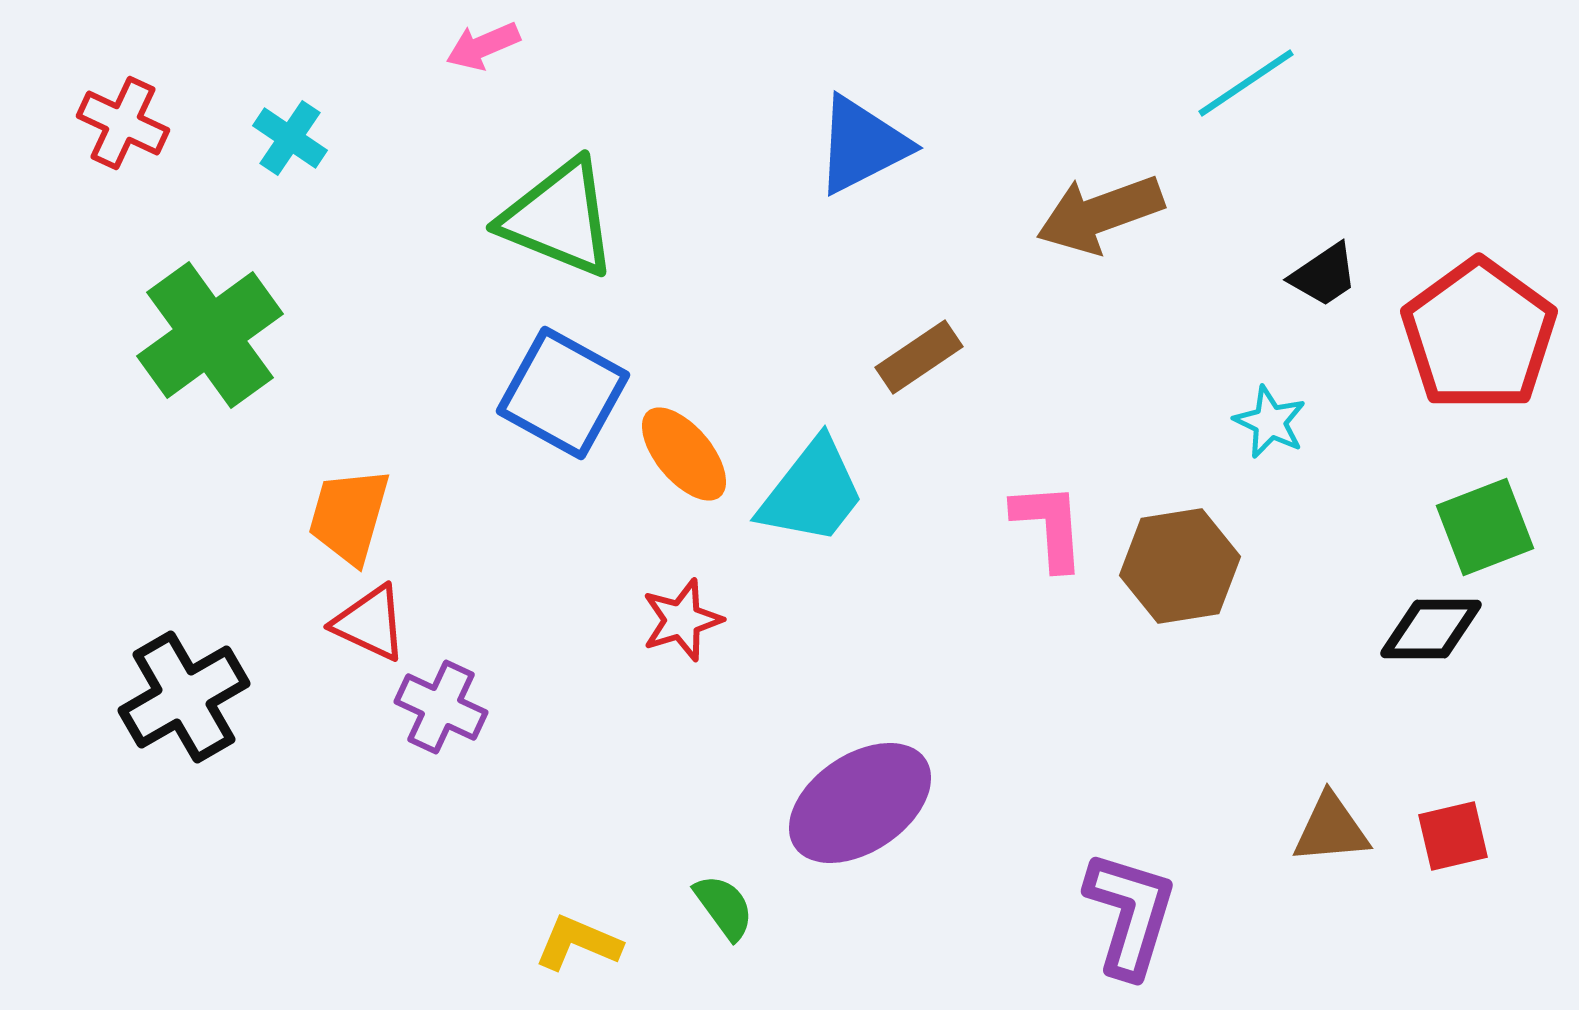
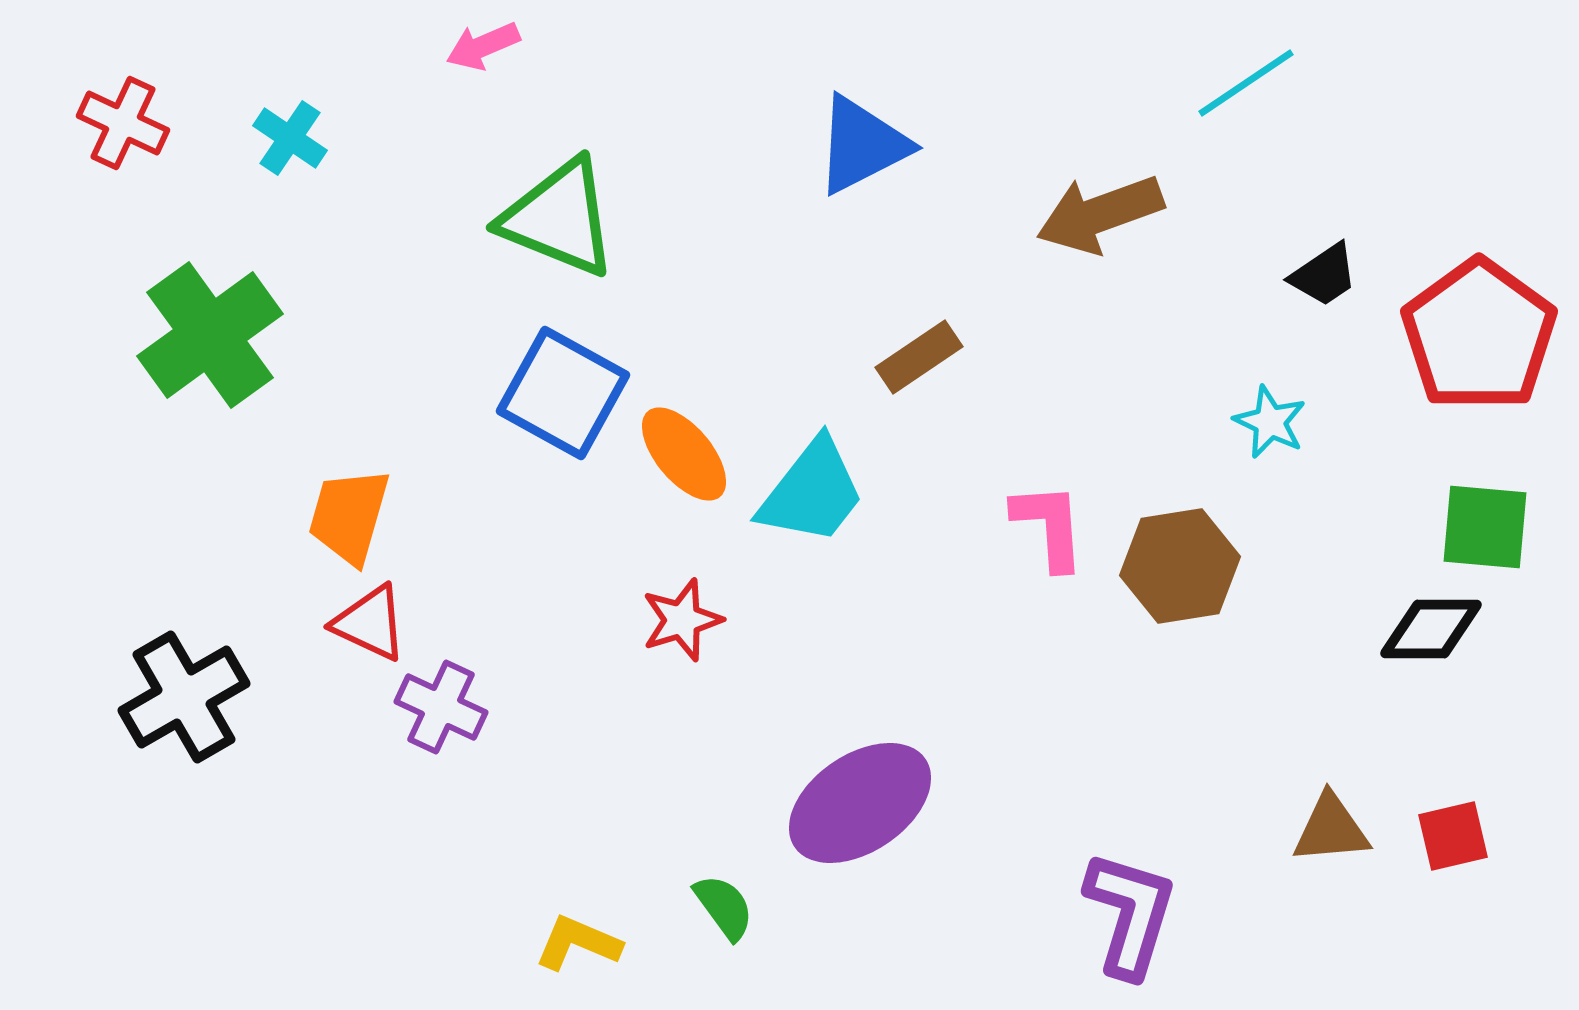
green square: rotated 26 degrees clockwise
